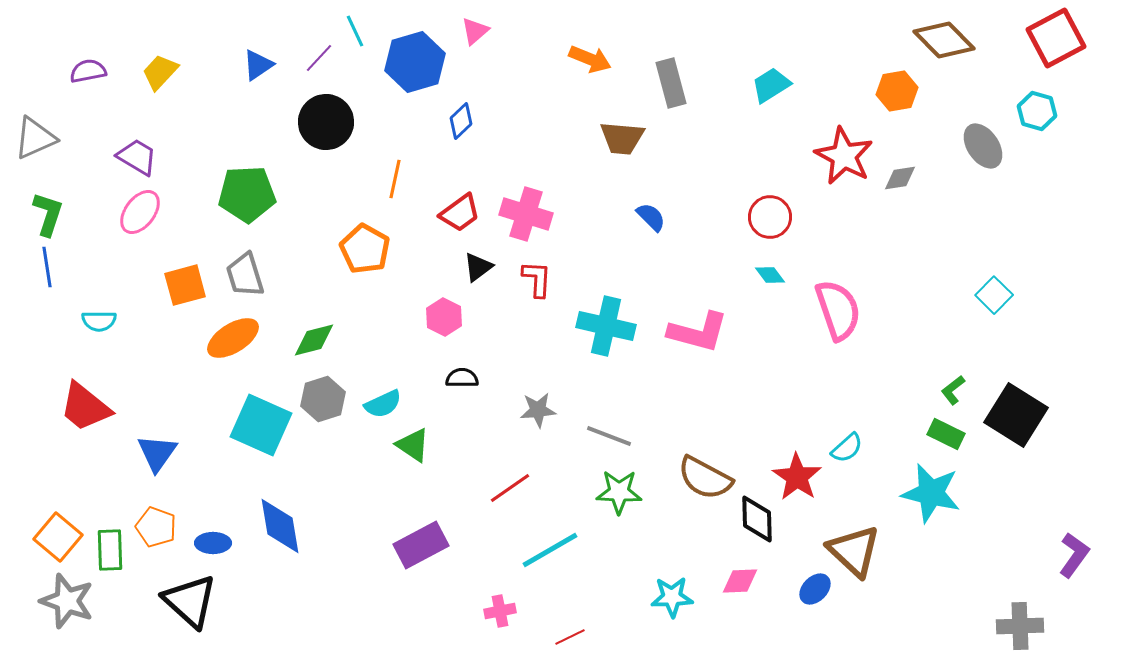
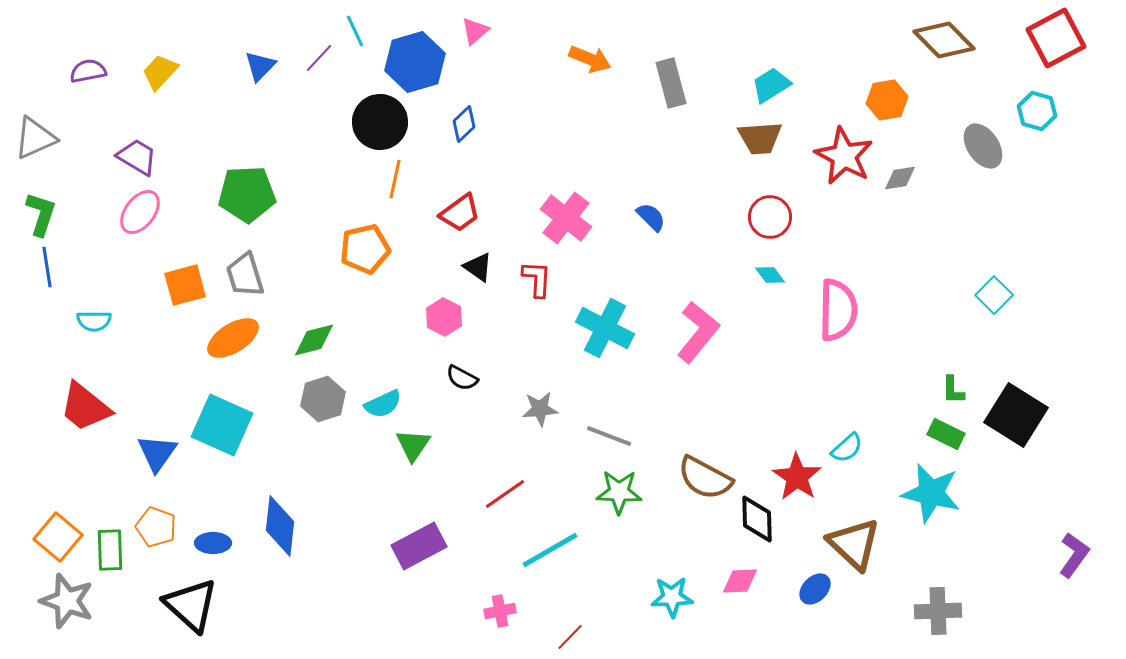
blue triangle at (258, 65): moved 2 px right, 1 px down; rotated 12 degrees counterclockwise
orange hexagon at (897, 91): moved 10 px left, 9 px down
blue diamond at (461, 121): moved 3 px right, 3 px down
black circle at (326, 122): moved 54 px right
brown trapezoid at (622, 138): moved 138 px right; rotated 9 degrees counterclockwise
green L-shape at (48, 214): moved 7 px left
pink cross at (526, 214): moved 40 px right, 4 px down; rotated 21 degrees clockwise
orange pentagon at (365, 249): rotated 30 degrees clockwise
black triangle at (478, 267): rotated 48 degrees counterclockwise
pink semicircle at (838, 310): rotated 20 degrees clockwise
cyan semicircle at (99, 321): moved 5 px left
cyan cross at (606, 326): moved 1 px left, 2 px down; rotated 14 degrees clockwise
pink L-shape at (698, 332): rotated 66 degrees counterclockwise
black semicircle at (462, 378): rotated 152 degrees counterclockwise
green L-shape at (953, 390): rotated 52 degrees counterclockwise
gray star at (538, 410): moved 2 px right, 1 px up
cyan square at (261, 425): moved 39 px left
green triangle at (413, 445): rotated 30 degrees clockwise
red line at (510, 488): moved 5 px left, 6 px down
blue diamond at (280, 526): rotated 16 degrees clockwise
purple rectangle at (421, 545): moved 2 px left, 1 px down
brown triangle at (854, 551): moved 7 px up
black triangle at (190, 601): moved 1 px right, 4 px down
gray cross at (1020, 626): moved 82 px left, 15 px up
red line at (570, 637): rotated 20 degrees counterclockwise
